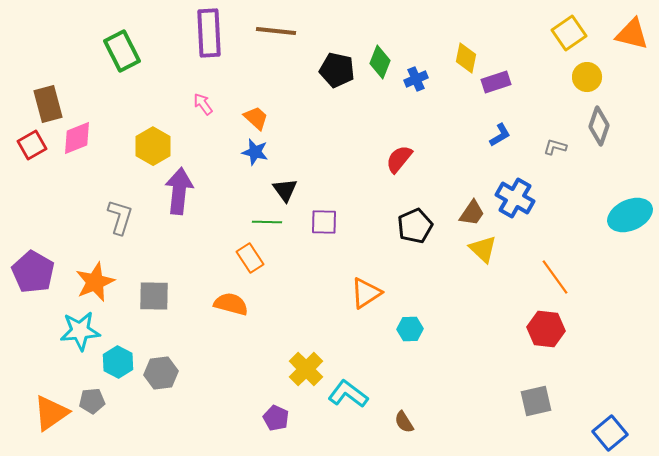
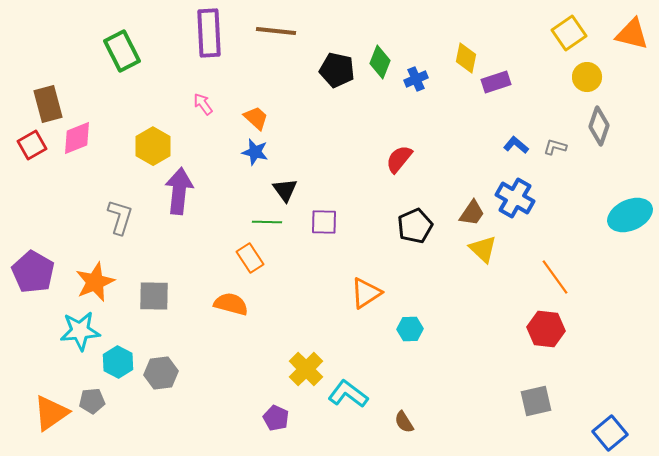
blue L-shape at (500, 135): moved 16 px right, 10 px down; rotated 110 degrees counterclockwise
